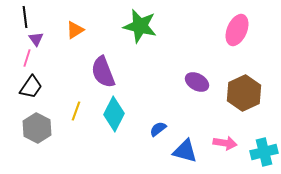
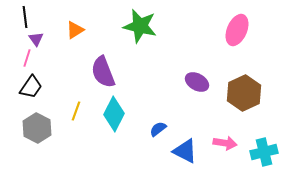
blue triangle: rotated 12 degrees clockwise
